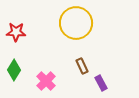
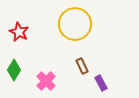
yellow circle: moved 1 px left, 1 px down
red star: moved 3 px right; rotated 24 degrees clockwise
